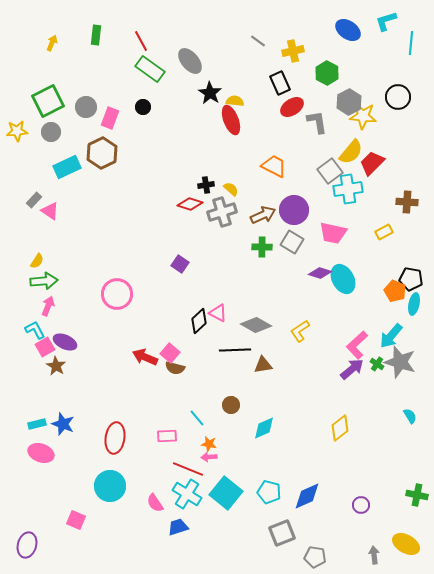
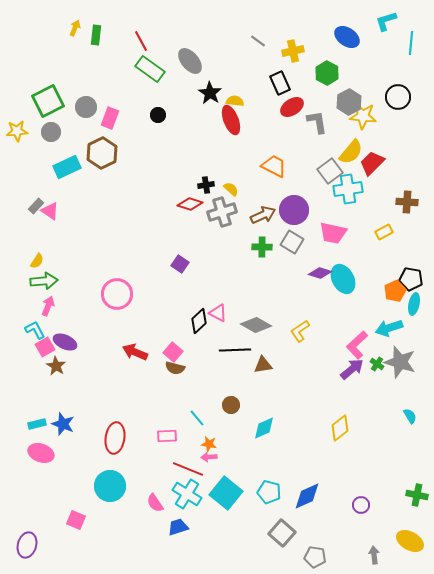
blue ellipse at (348, 30): moved 1 px left, 7 px down
yellow arrow at (52, 43): moved 23 px right, 15 px up
black circle at (143, 107): moved 15 px right, 8 px down
gray rectangle at (34, 200): moved 2 px right, 6 px down
orange pentagon at (395, 291): rotated 25 degrees clockwise
cyan arrow at (391, 336): moved 2 px left, 8 px up; rotated 32 degrees clockwise
pink square at (170, 353): moved 3 px right, 1 px up
red arrow at (145, 357): moved 10 px left, 5 px up
gray square at (282, 533): rotated 28 degrees counterclockwise
yellow ellipse at (406, 544): moved 4 px right, 3 px up
